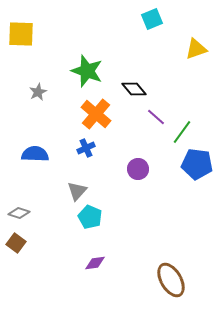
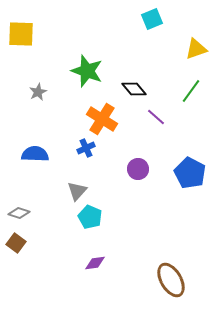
orange cross: moved 6 px right, 5 px down; rotated 8 degrees counterclockwise
green line: moved 9 px right, 41 px up
blue pentagon: moved 7 px left, 9 px down; rotated 20 degrees clockwise
